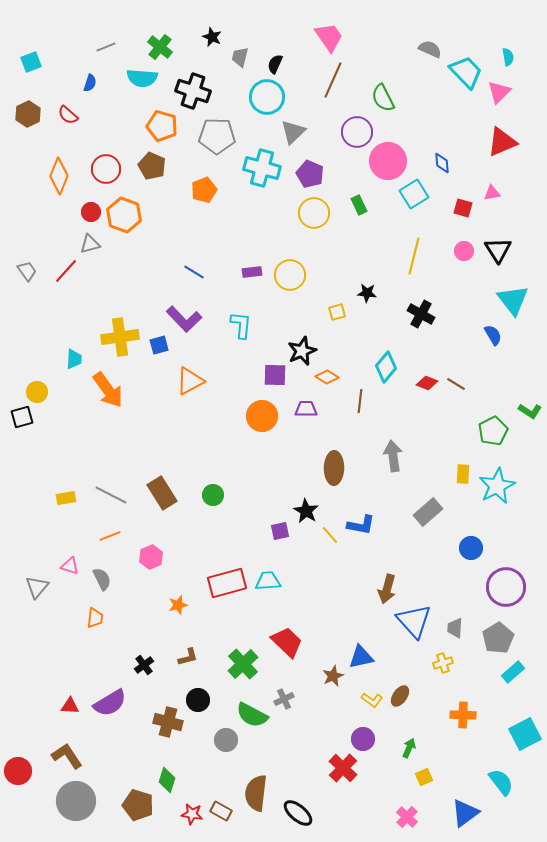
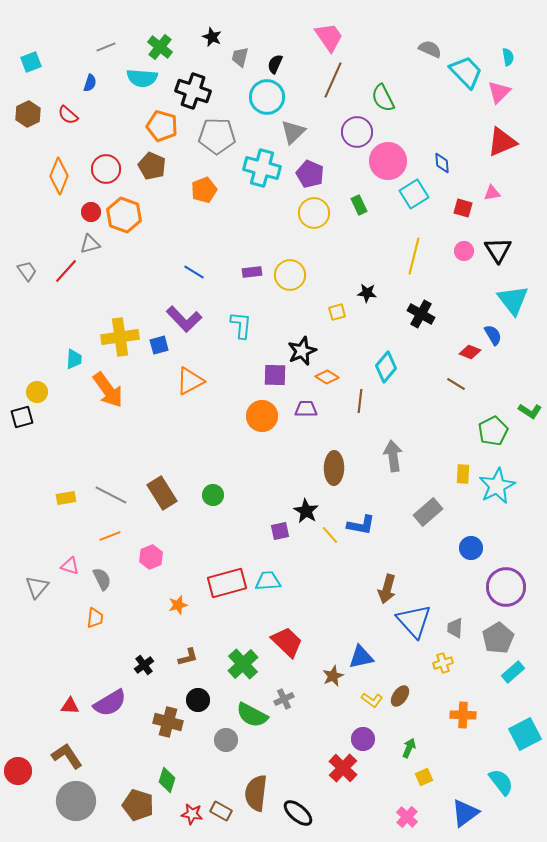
red diamond at (427, 383): moved 43 px right, 31 px up
